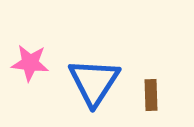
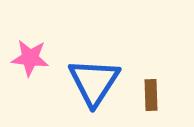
pink star: moved 5 px up
